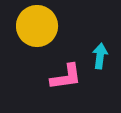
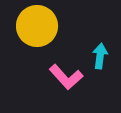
pink L-shape: rotated 56 degrees clockwise
